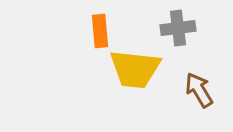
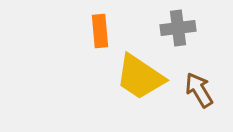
yellow trapezoid: moved 5 px right, 8 px down; rotated 28 degrees clockwise
